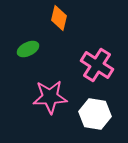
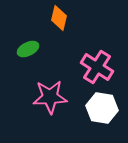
pink cross: moved 2 px down
white hexagon: moved 7 px right, 6 px up
